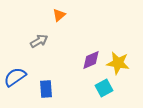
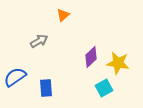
orange triangle: moved 4 px right
purple diamond: moved 3 px up; rotated 20 degrees counterclockwise
blue rectangle: moved 1 px up
